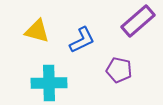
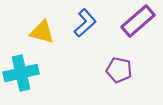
yellow triangle: moved 5 px right, 1 px down
blue L-shape: moved 3 px right, 17 px up; rotated 16 degrees counterclockwise
cyan cross: moved 28 px left, 10 px up; rotated 12 degrees counterclockwise
